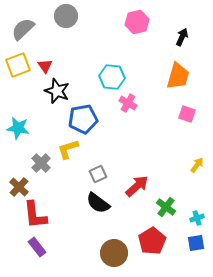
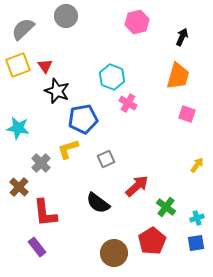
cyan hexagon: rotated 15 degrees clockwise
gray square: moved 8 px right, 15 px up
red L-shape: moved 10 px right, 2 px up
